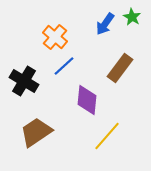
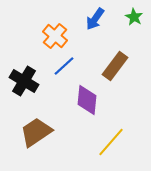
green star: moved 2 px right
blue arrow: moved 10 px left, 5 px up
orange cross: moved 1 px up
brown rectangle: moved 5 px left, 2 px up
yellow line: moved 4 px right, 6 px down
